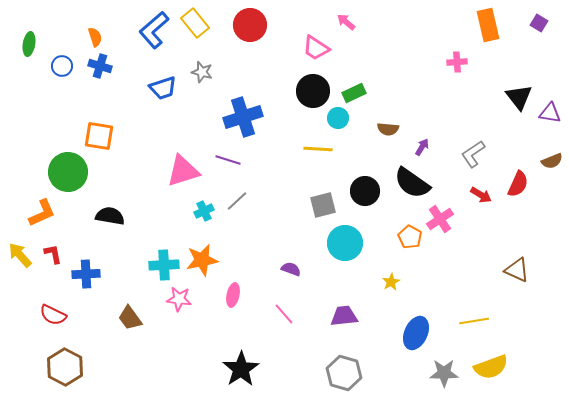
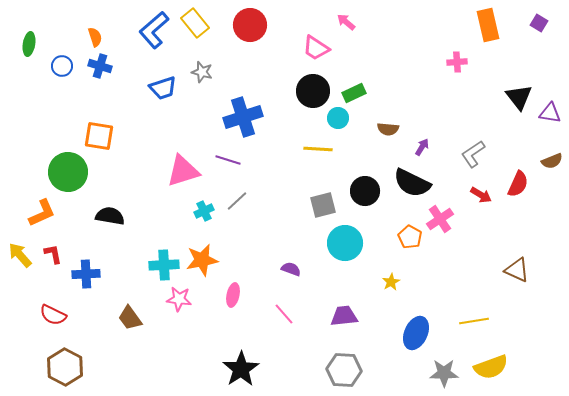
black semicircle at (412, 183): rotated 9 degrees counterclockwise
gray hexagon at (344, 373): moved 3 px up; rotated 12 degrees counterclockwise
